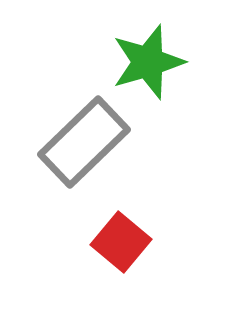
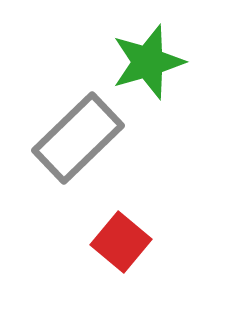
gray rectangle: moved 6 px left, 4 px up
